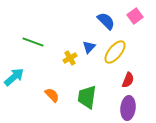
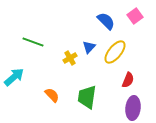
purple ellipse: moved 5 px right
